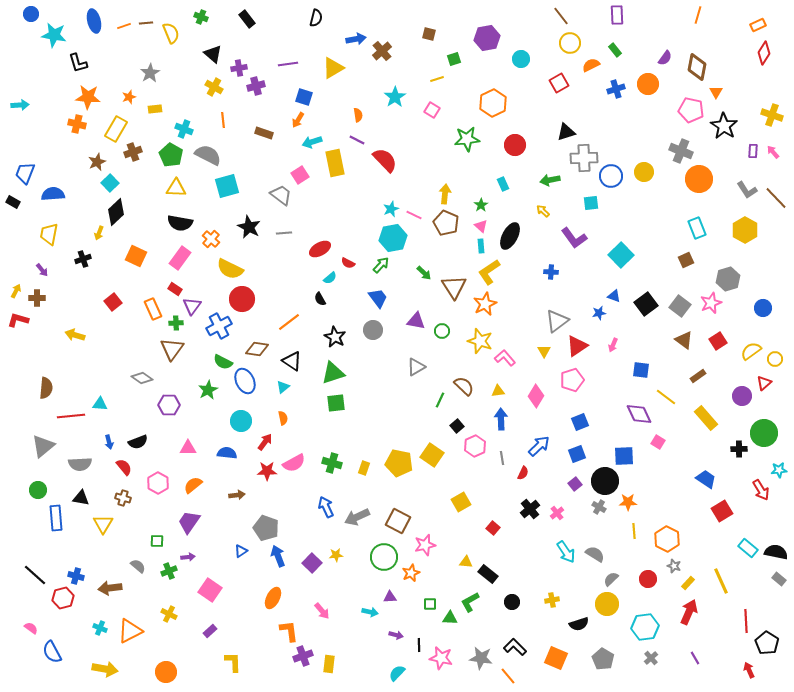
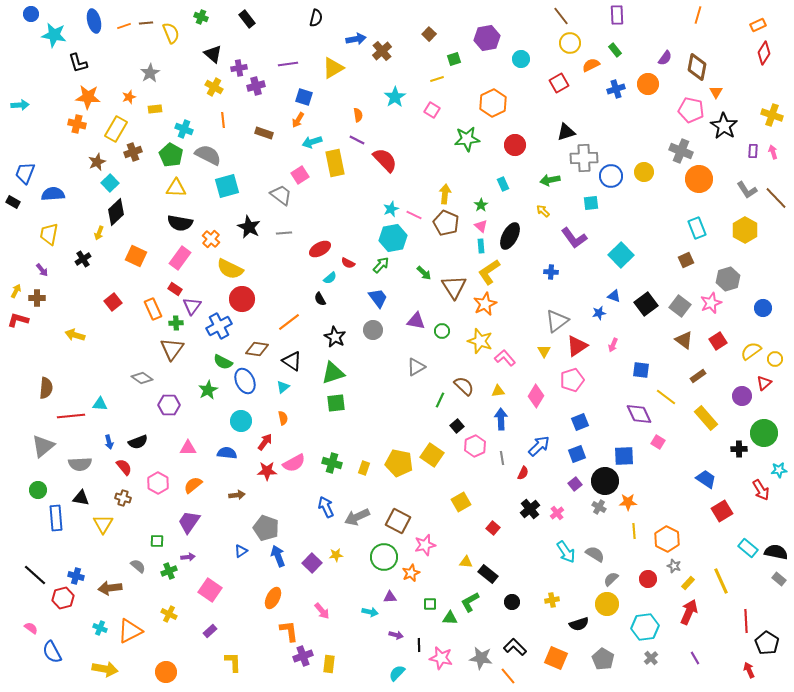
brown square at (429, 34): rotated 32 degrees clockwise
pink arrow at (773, 152): rotated 24 degrees clockwise
black cross at (83, 259): rotated 14 degrees counterclockwise
